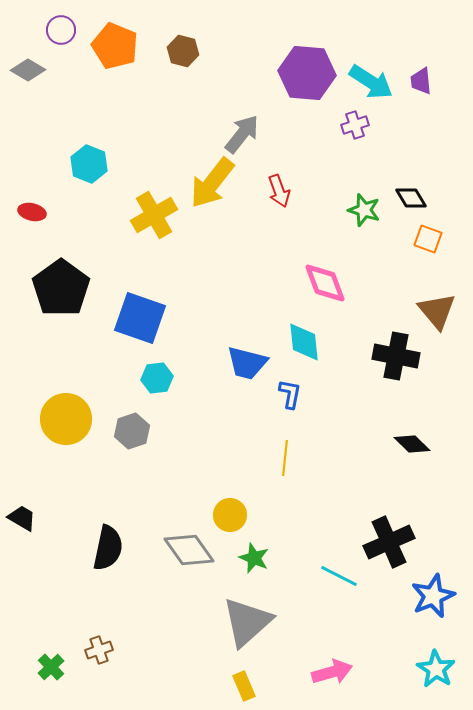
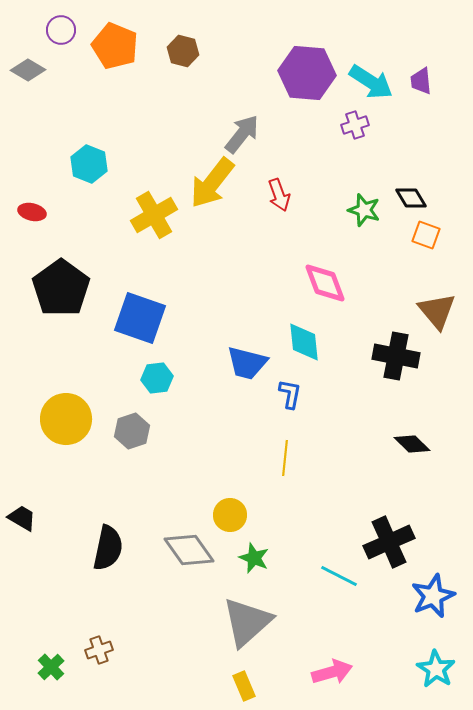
red arrow at (279, 191): moved 4 px down
orange square at (428, 239): moved 2 px left, 4 px up
